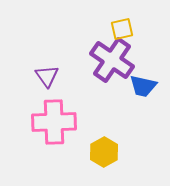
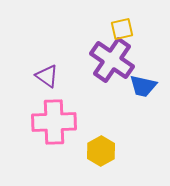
purple triangle: rotated 20 degrees counterclockwise
yellow hexagon: moved 3 px left, 1 px up
